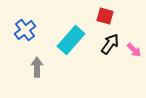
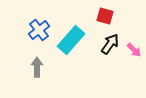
blue cross: moved 14 px right
